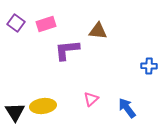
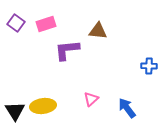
black triangle: moved 1 px up
